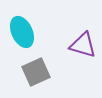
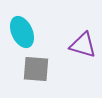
gray square: moved 3 px up; rotated 28 degrees clockwise
